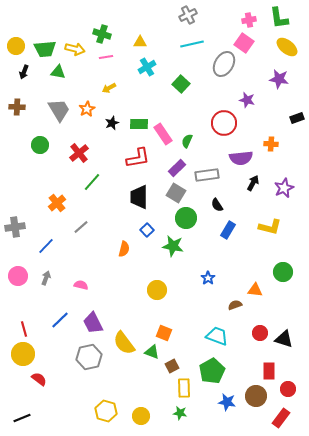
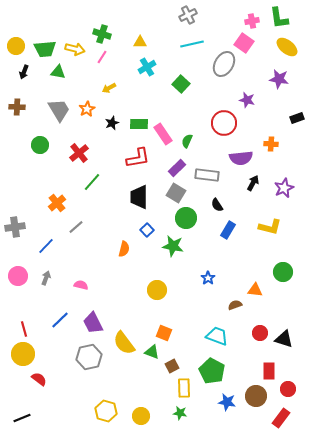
pink cross at (249, 20): moved 3 px right, 1 px down
pink line at (106, 57): moved 4 px left; rotated 48 degrees counterclockwise
gray rectangle at (207, 175): rotated 15 degrees clockwise
gray line at (81, 227): moved 5 px left
green pentagon at (212, 371): rotated 15 degrees counterclockwise
